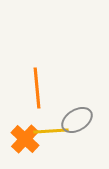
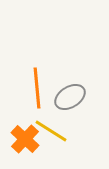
gray ellipse: moved 7 px left, 23 px up
yellow line: rotated 36 degrees clockwise
